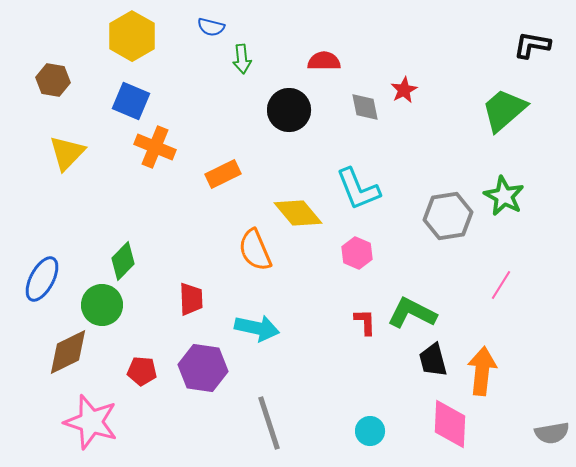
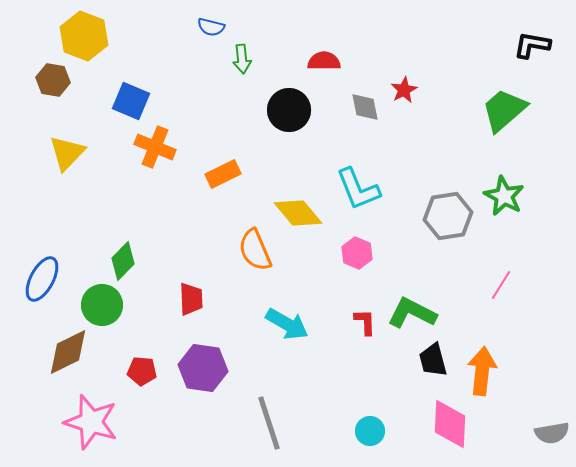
yellow hexagon: moved 48 px left; rotated 9 degrees counterclockwise
cyan arrow: moved 30 px right, 4 px up; rotated 18 degrees clockwise
